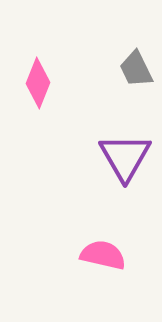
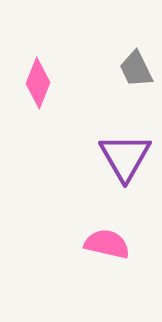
pink semicircle: moved 4 px right, 11 px up
